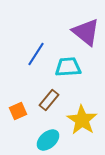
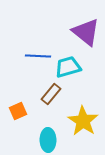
blue line: moved 2 px right, 2 px down; rotated 60 degrees clockwise
cyan trapezoid: rotated 12 degrees counterclockwise
brown rectangle: moved 2 px right, 6 px up
yellow star: moved 1 px right, 1 px down
cyan ellipse: rotated 50 degrees counterclockwise
